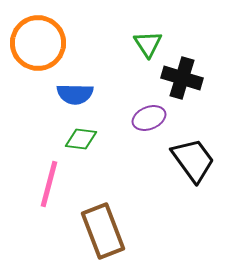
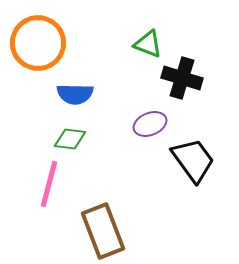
green triangle: rotated 36 degrees counterclockwise
purple ellipse: moved 1 px right, 6 px down
green diamond: moved 11 px left
